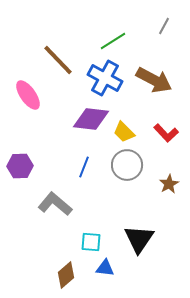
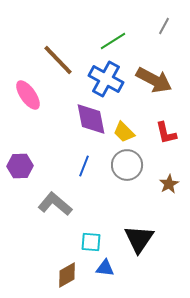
blue cross: moved 1 px right, 1 px down
purple diamond: rotated 72 degrees clockwise
red L-shape: rotated 30 degrees clockwise
blue line: moved 1 px up
brown diamond: moved 1 px right; rotated 12 degrees clockwise
